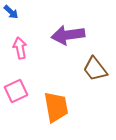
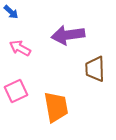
pink arrow: rotated 50 degrees counterclockwise
brown trapezoid: rotated 36 degrees clockwise
